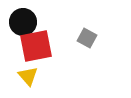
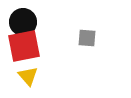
gray square: rotated 24 degrees counterclockwise
red square: moved 12 px left
